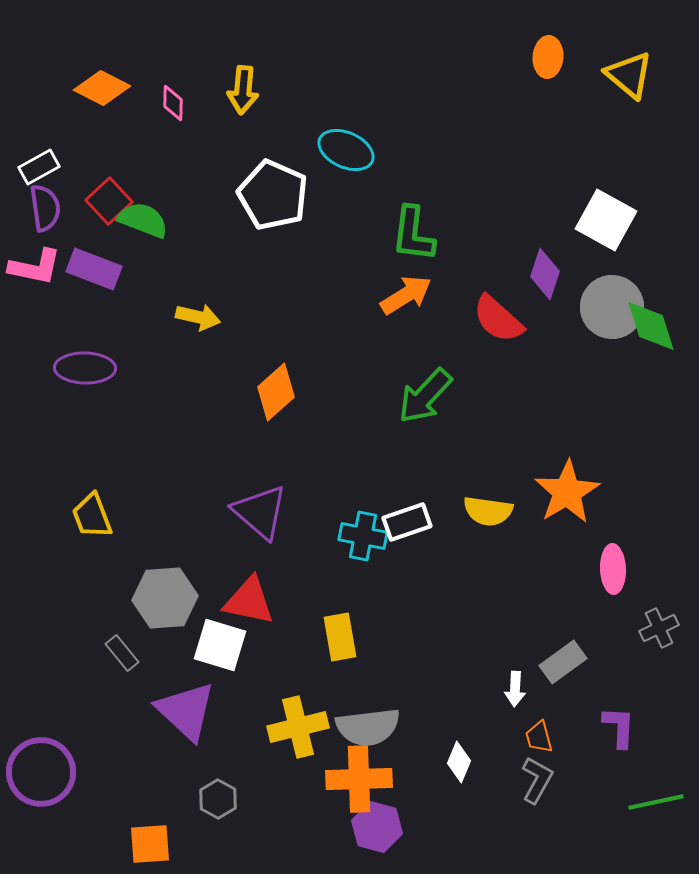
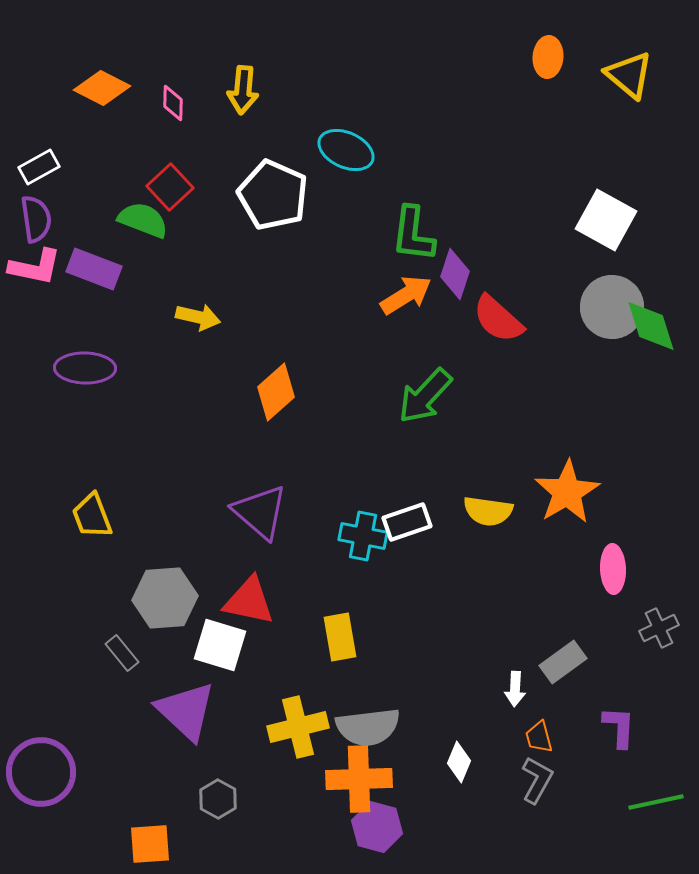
red square at (109, 201): moved 61 px right, 14 px up
purple semicircle at (45, 208): moved 9 px left, 11 px down
purple diamond at (545, 274): moved 90 px left
